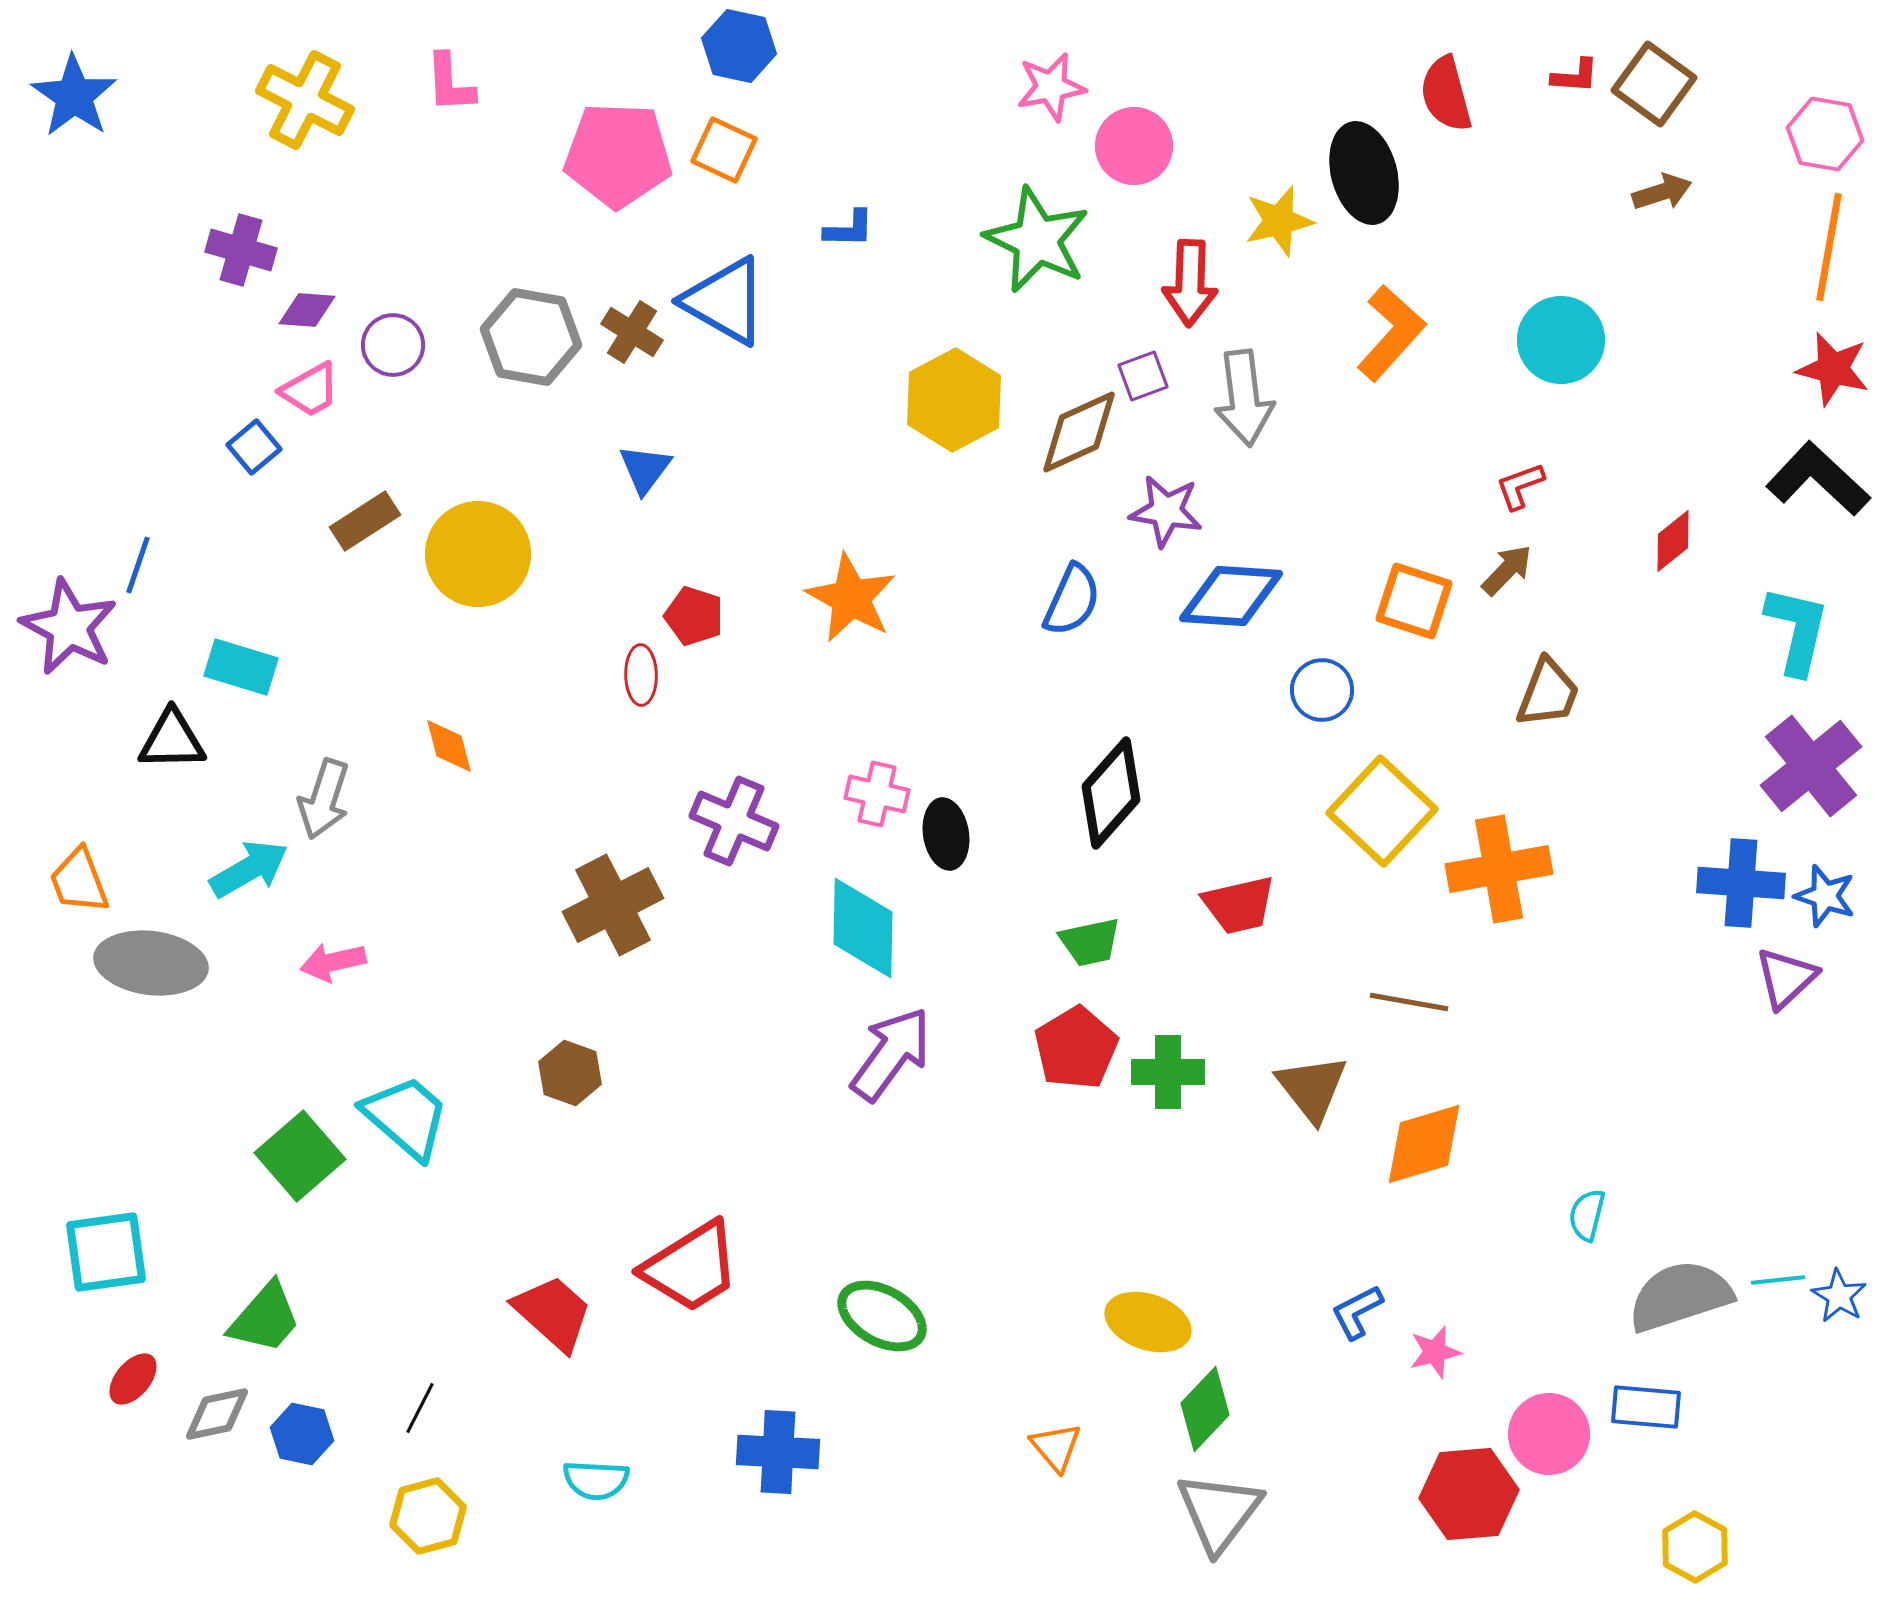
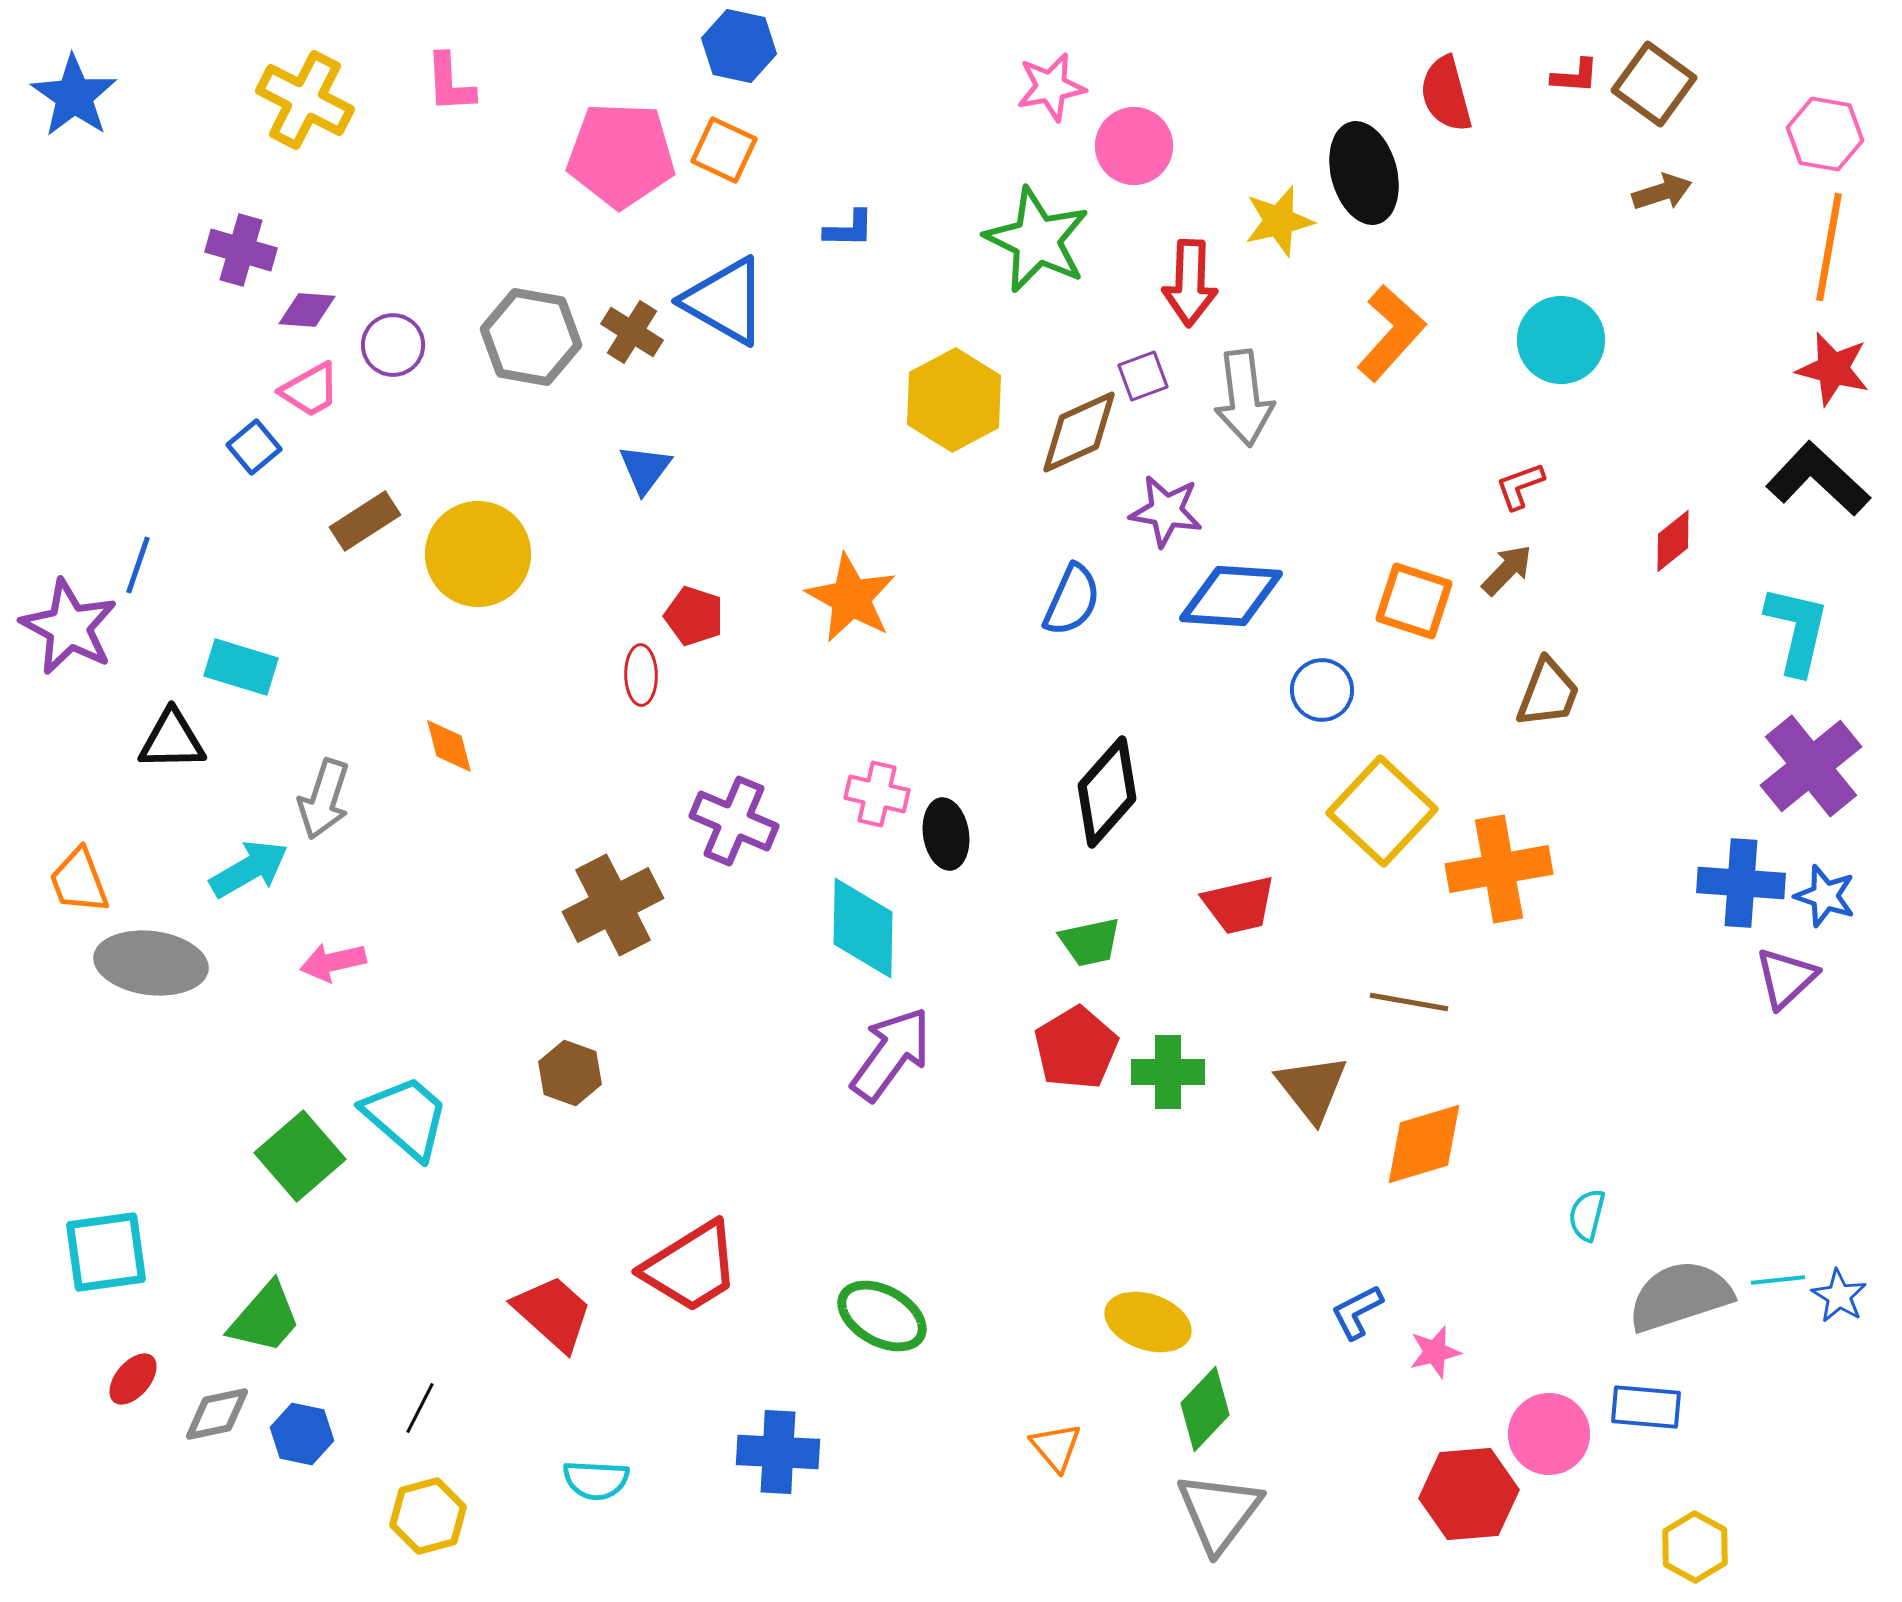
pink pentagon at (618, 155): moved 3 px right
black diamond at (1111, 793): moved 4 px left, 1 px up
